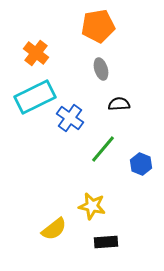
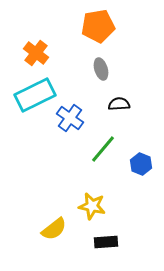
cyan rectangle: moved 2 px up
